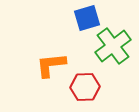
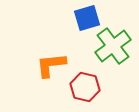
red hexagon: rotated 16 degrees clockwise
